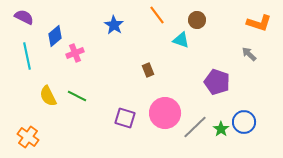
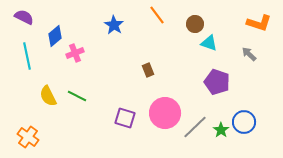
brown circle: moved 2 px left, 4 px down
cyan triangle: moved 28 px right, 3 px down
green star: moved 1 px down
